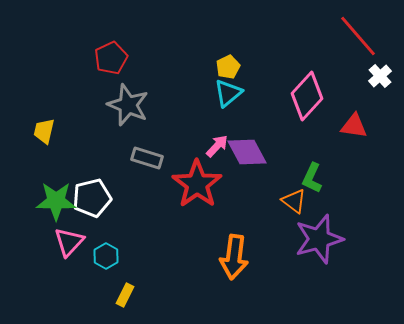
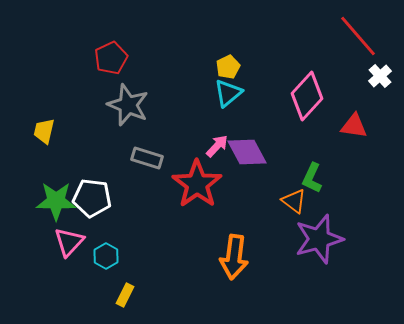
white pentagon: rotated 21 degrees clockwise
